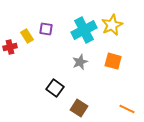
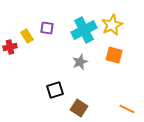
purple square: moved 1 px right, 1 px up
orange square: moved 1 px right, 6 px up
black square: moved 2 px down; rotated 36 degrees clockwise
